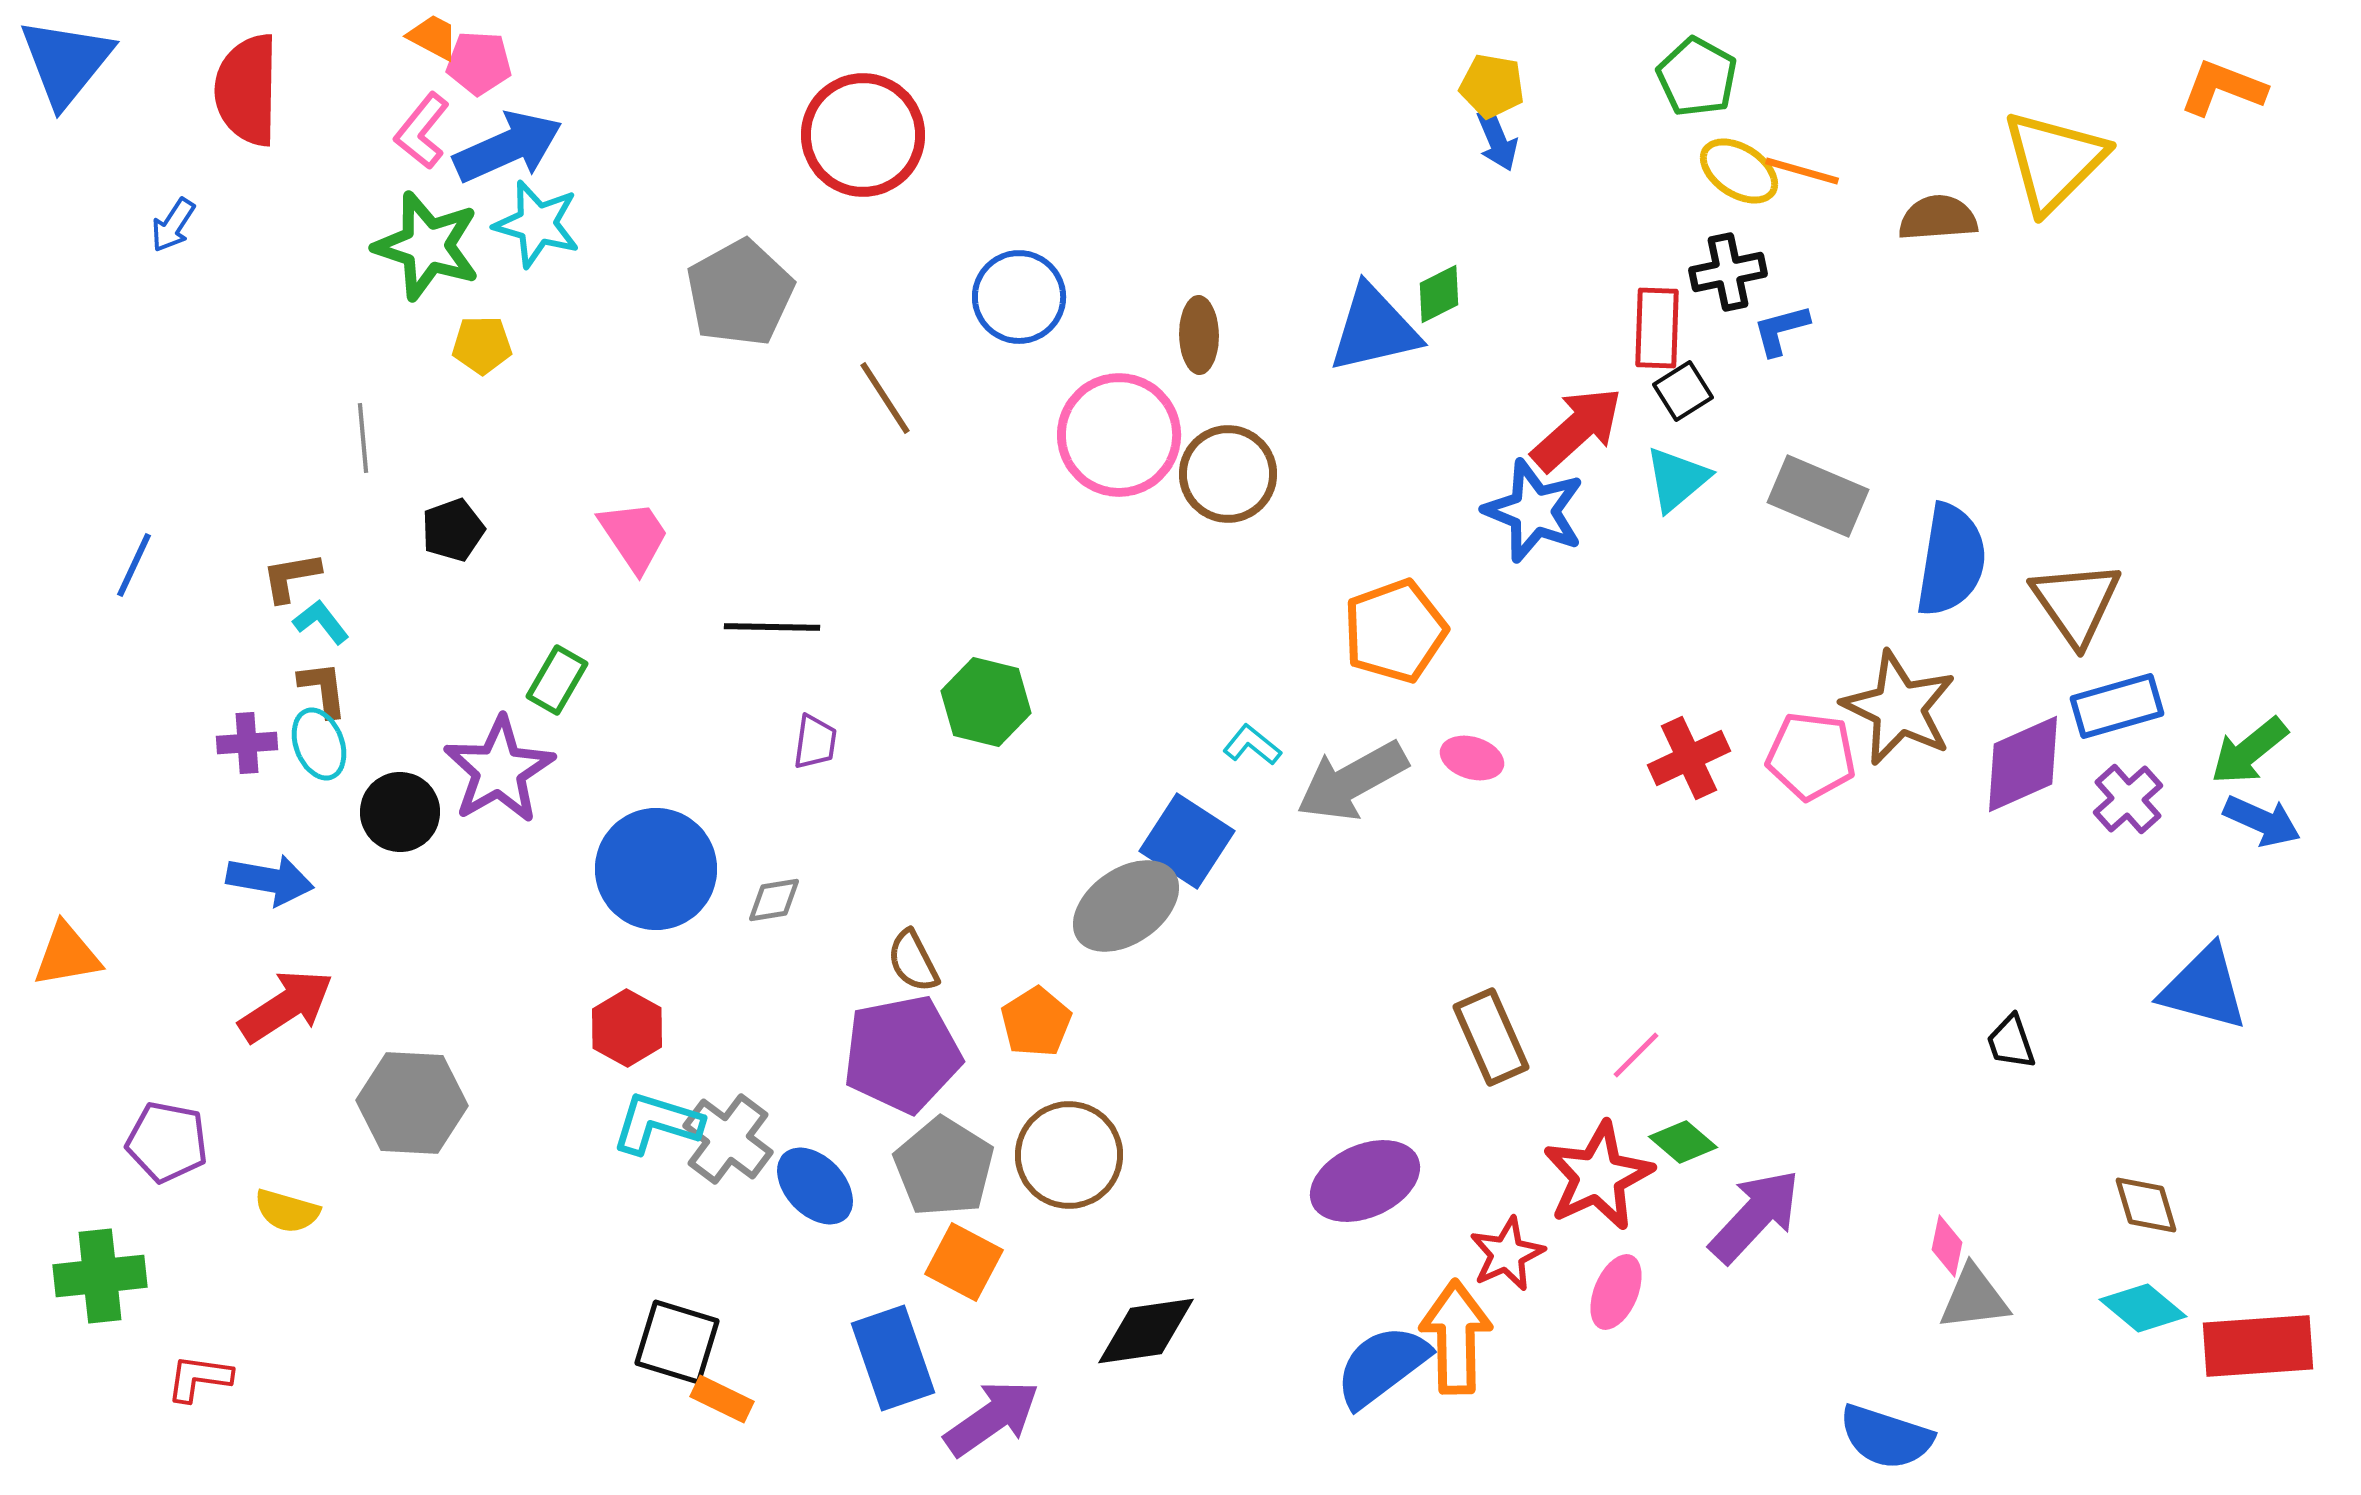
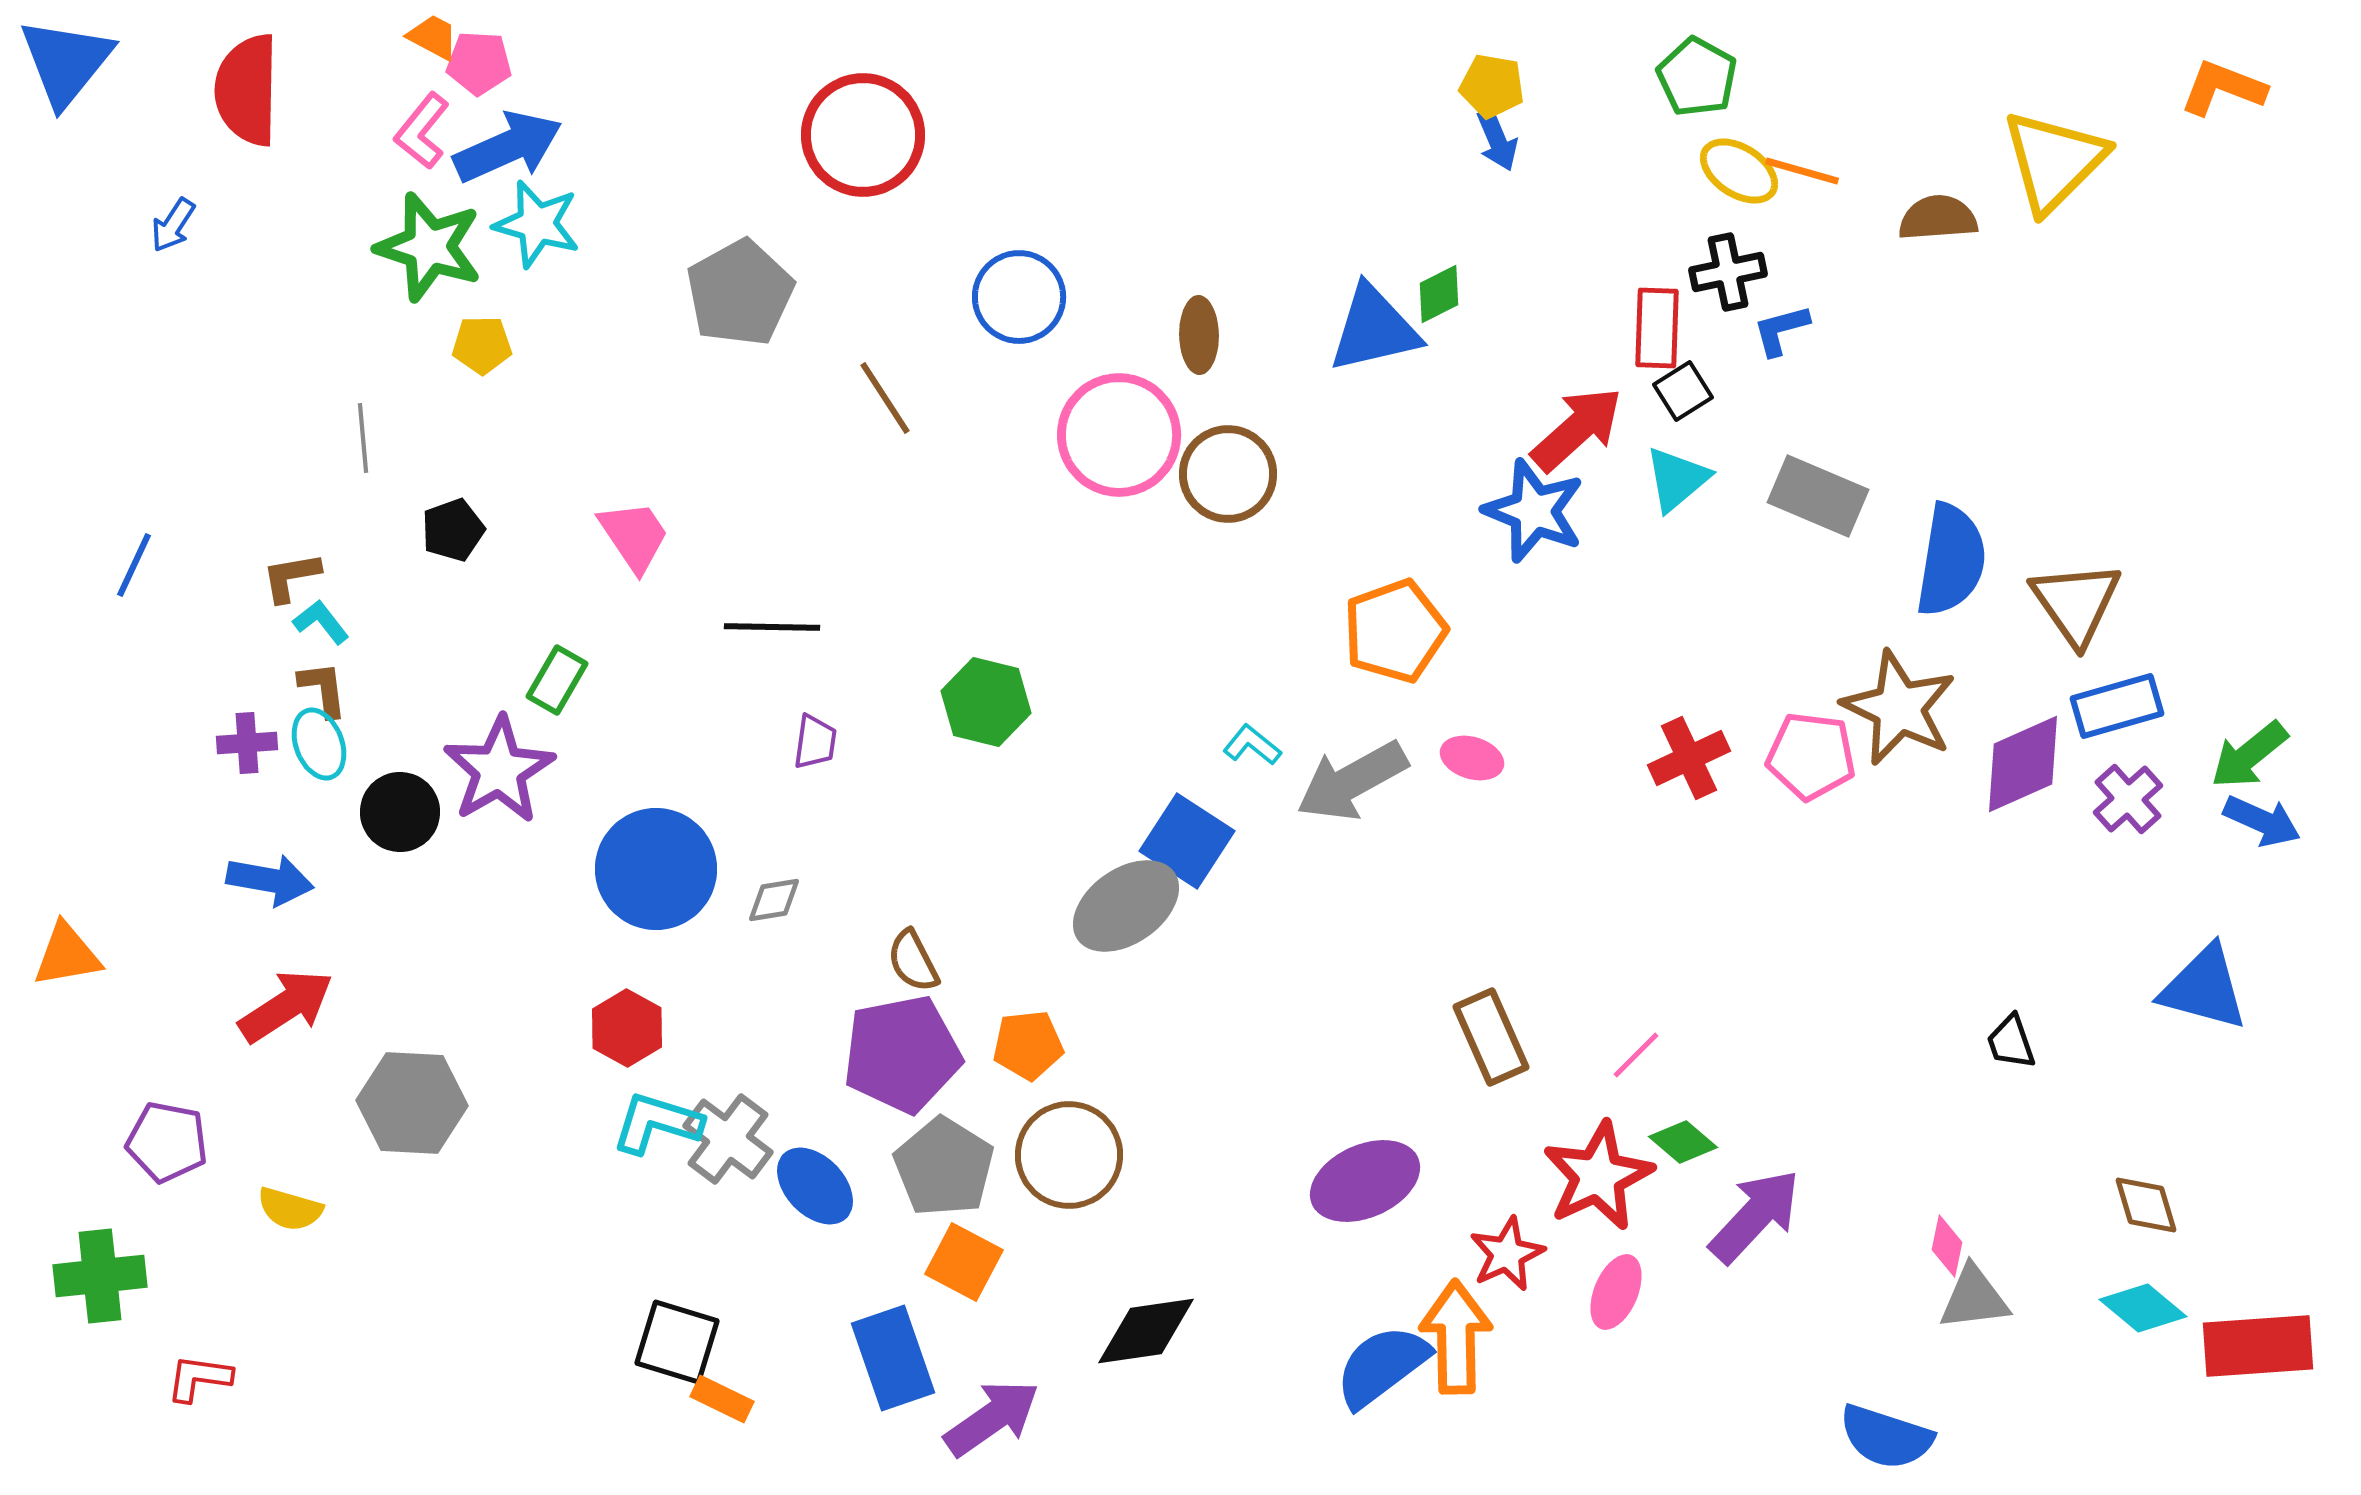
green star at (427, 246): moved 2 px right, 1 px down
green arrow at (2249, 751): moved 4 px down
orange pentagon at (1036, 1022): moved 8 px left, 23 px down; rotated 26 degrees clockwise
yellow semicircle at (287, 1211): moved 3 px right, 2 px up
